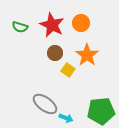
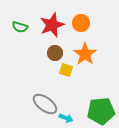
red star: rotated 25 degrees clockwise
orange star: moved 2 px left, 1 px up
yellow square: moved 2 px left; rotated 16 degrees counterclockwise
